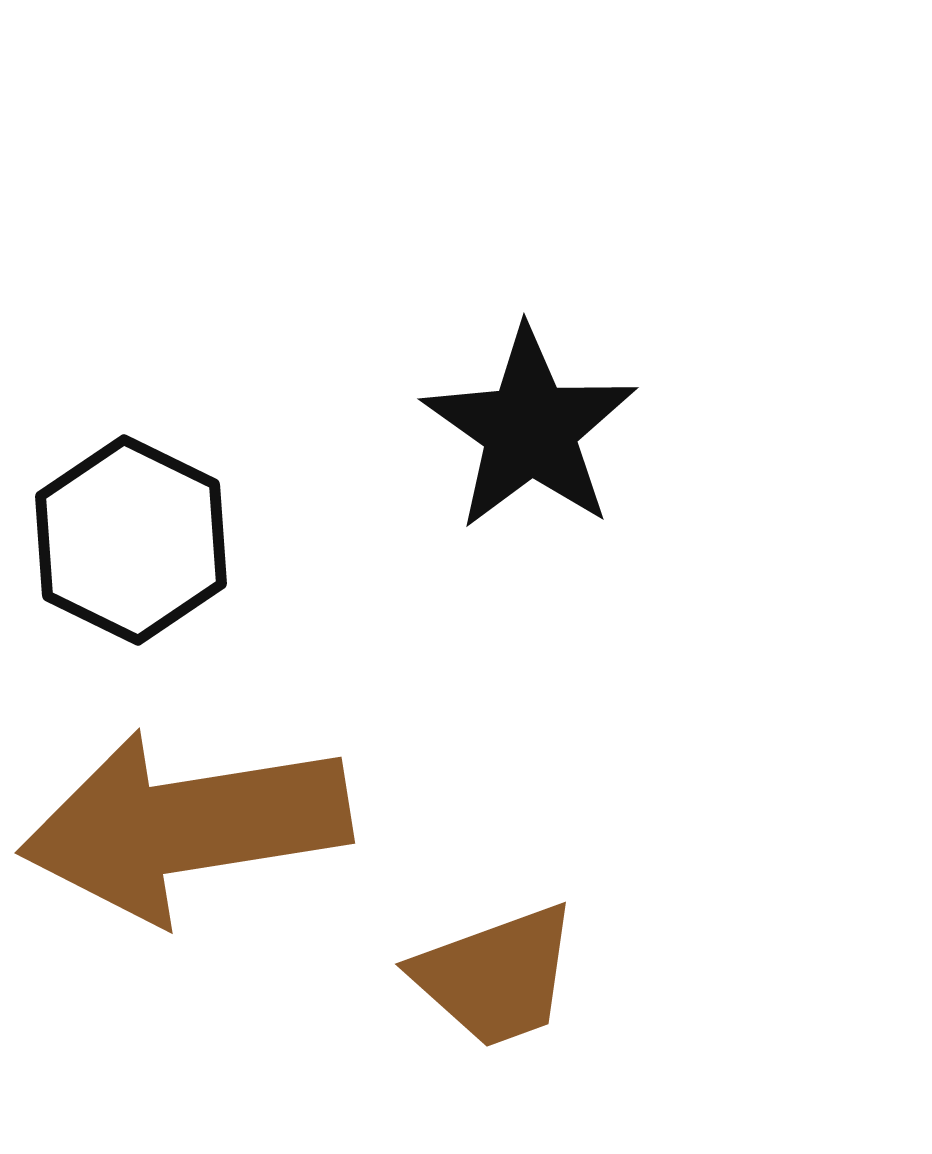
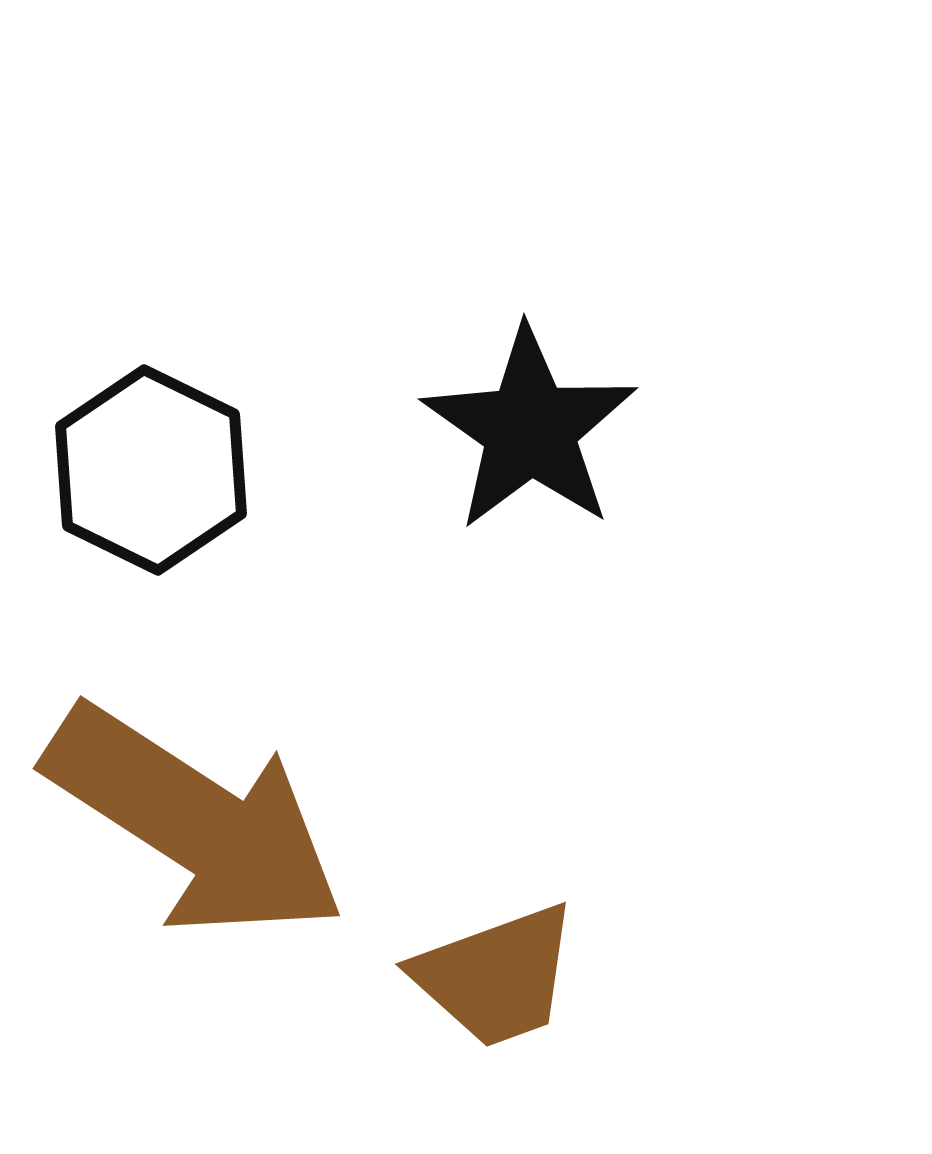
black hexagon: moved 20 px right, 70 px up
brown arrow: moved 10 px right, 4 px up; rotated 138 degrees counterclockwise
